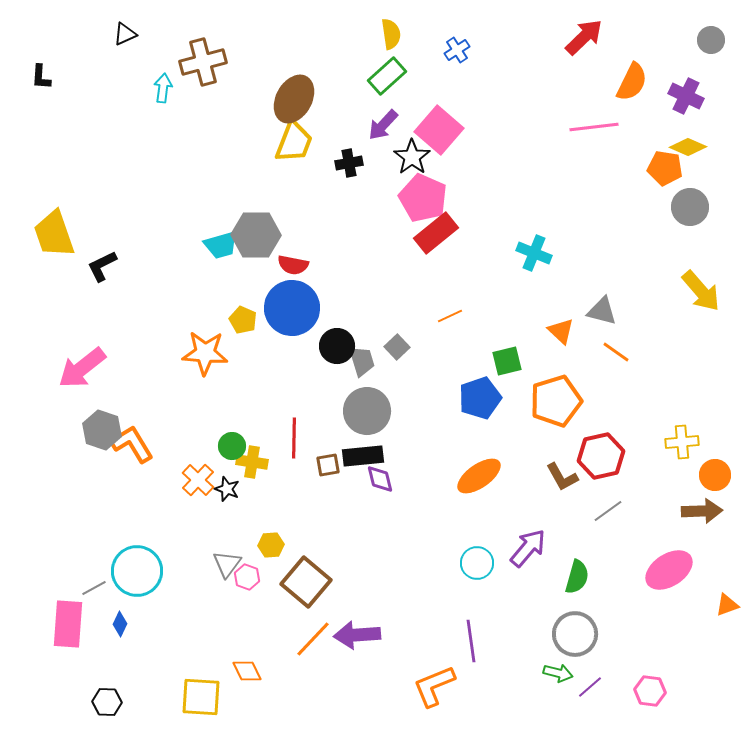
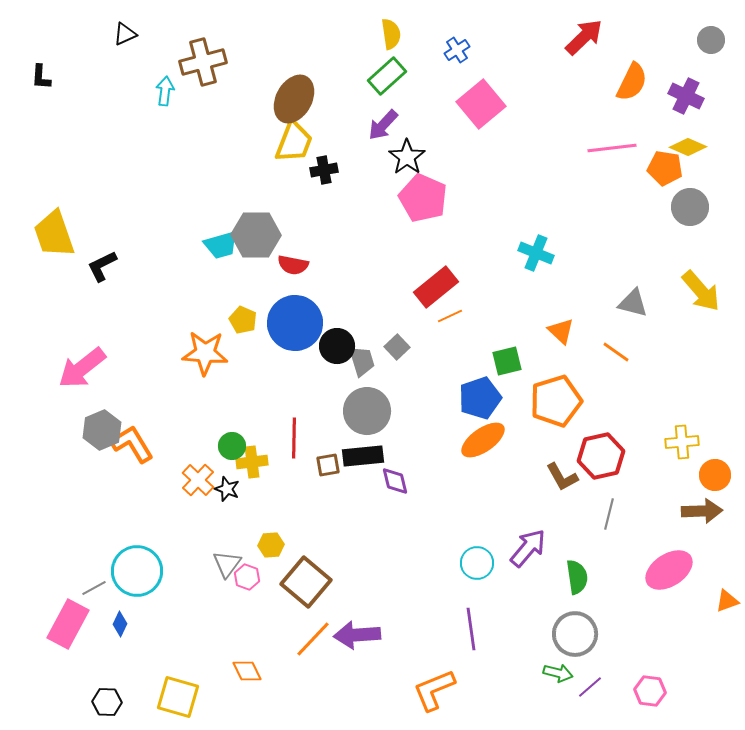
cyan arrow at (163, 88): moved 2 px right, 3 px down
pink line at (594, 127): moved 18 px right, 21 px down
pink square at (439, 130): moved 42 px right, 26 px up; rotated 9 degrees clockwise
black star at (412, 157): moved 5 px left
black cross at (349, 163): moved 25 px left, 7 px down
red rectangle at (436, 233): moved 54 px down
cyan cross at (534, 253): moved 2 px right
blue circle at (292, 308): moved 3 px right, 15 px down
gray triangle at (602, 311): moved 31 px right, 8 px up
gray hexagon at (102, 430): rotated 18 degrees clockwise
yellow cross at (252, 462): rotated 16 degrees counterclockwise
orange ellipse at (479, 476): moved 4 px right, 36 px up
purple diamond at (380, 479): moved 15 px right, 2 px down
gray line at (608, 511): moved 1 px right, 3 px down; rotated 40 degrees counterclockwise
green semicircle at (577, 577): rotated 24 degrees counterclockwise
orange triangle at (727, 605): moved 4 px up
pink rectangle at (68, 624): rotated 24 degrees clockwise
purple line at (471, 641): moved 12 px up
orange L-shape at (434, 686): moved 4 px down
yellow square at (201, 697): moved 23 px left; rotated 12 degrees clockwise
